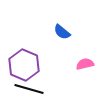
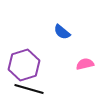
purple hexagon: rotated 20 degrees clockwise
